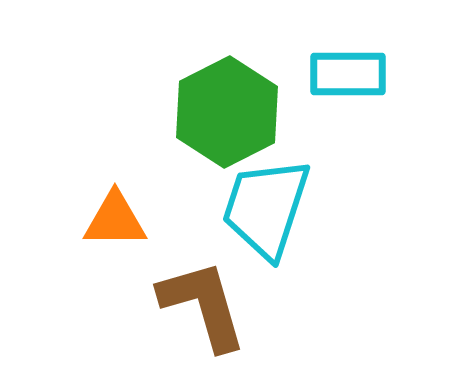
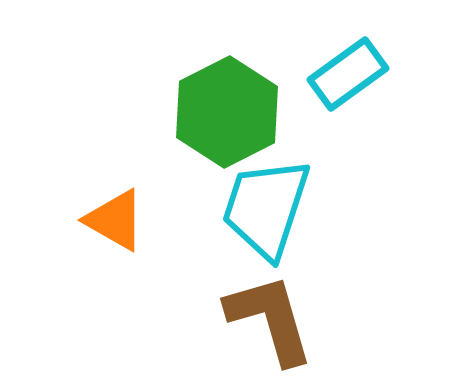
cyan rectangle: rotated 36 degrees counterclockwise
orange triangle: rotated 30 degrees clockwise
brown L-shape: moved 67 px right, 14 px down
